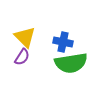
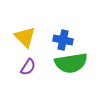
blue cross: moved 2 px up
purple semicircle: moved 6 px right, 10 px down
